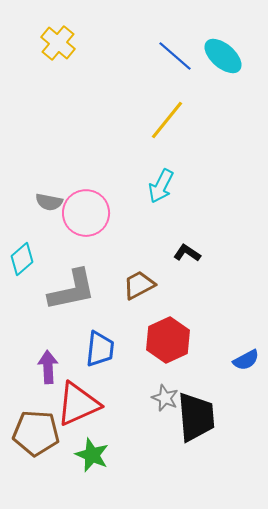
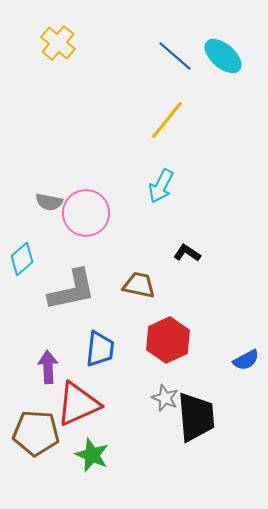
brown trapezoid: rotated 40 degrees clockwise
